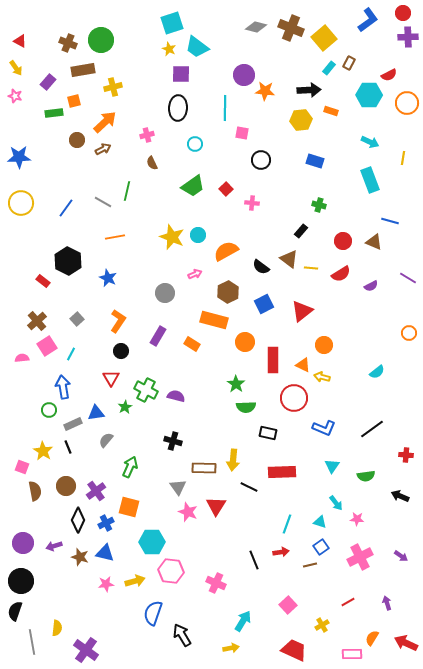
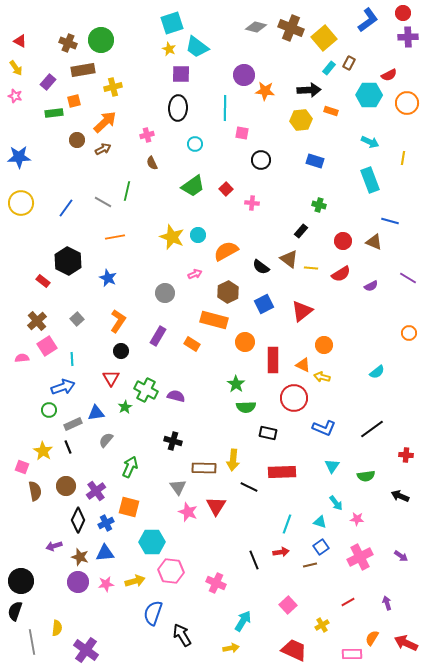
cyan line at (71, 354): moved 1 px right, 5 px down; rotated 32 degrees counterclockwise
blue arrow at (63, 387): rotated 80 degrees clockwise
purple circle at (23, 543): moved 55 px right, 39 px down
blue triangle at (105, 553): rotated 18 degrees counterclockwise
